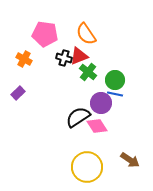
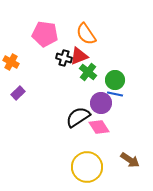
orange cross: moved 13 px left, 3 px down
pink diamond: moved 2 px right, 1 px down
